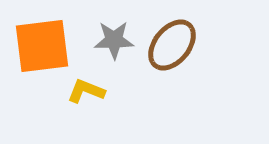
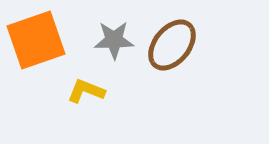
orange square: moved 6 px left, 6 px up; rotated 12 degrees counterclockwise
